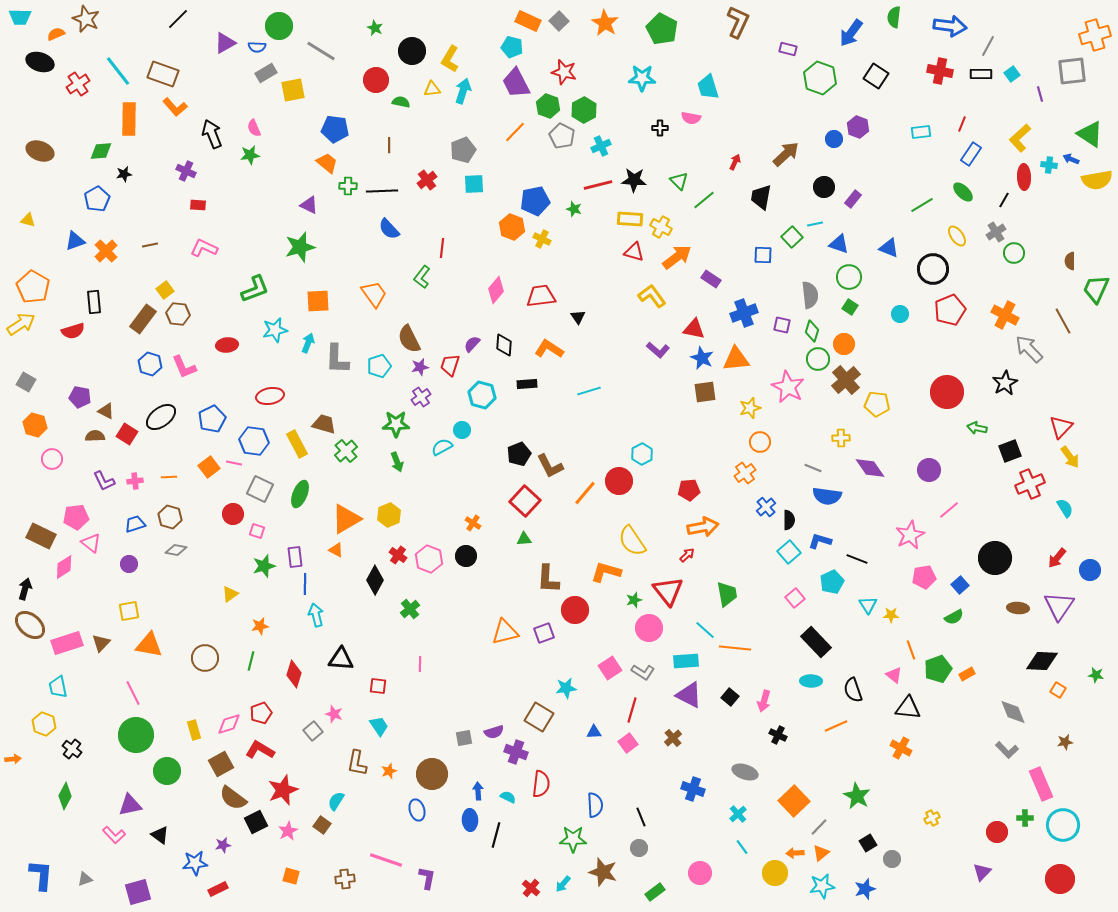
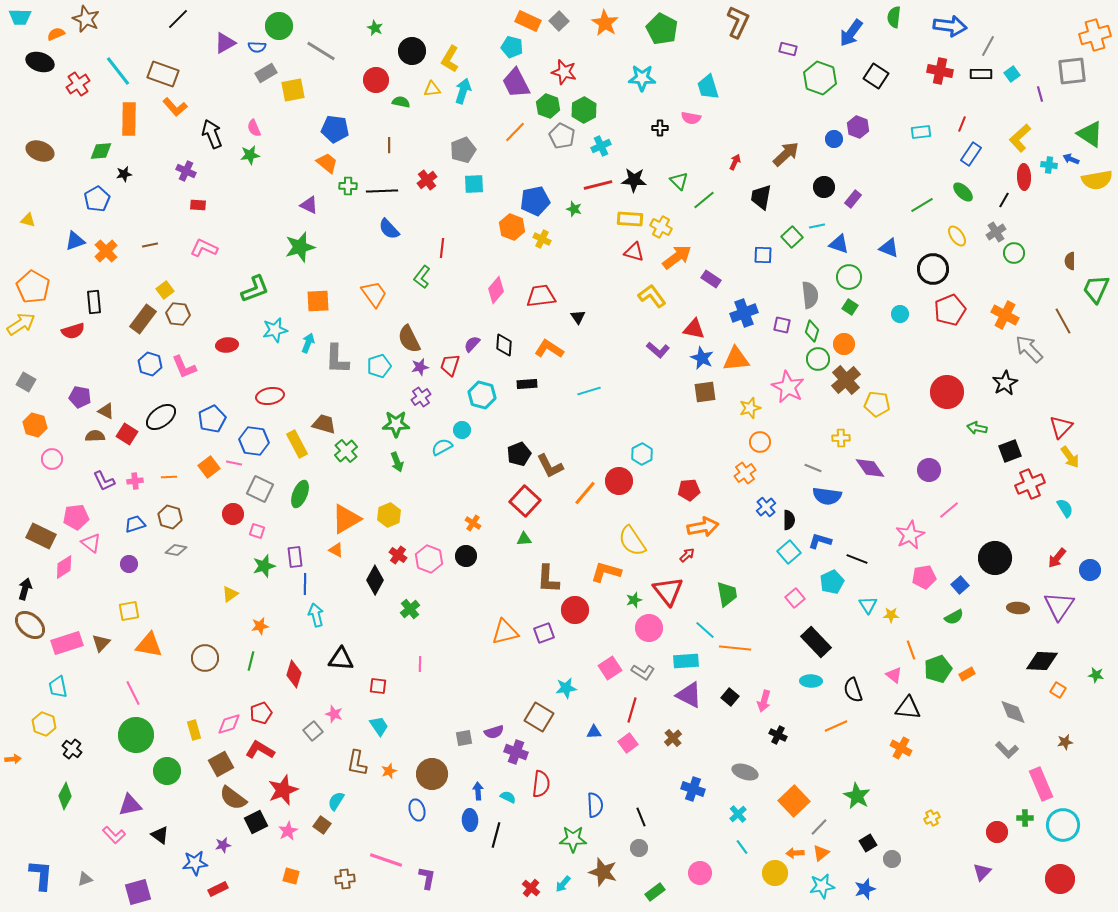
cyan line at (815, 224): moved 2 px right, 2 px down
